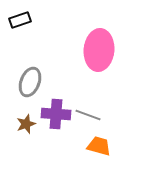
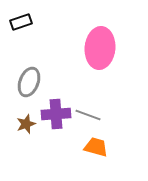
black rectangle: moved 1 px right, 2 px down
pink ellipse: moved 1 px right, 2 px up
gray ellipse: moved 1 px left
purple cross: rotated 8 degrees counterclockwise
orange trapezoid: moved 3 px left, 1 px down
